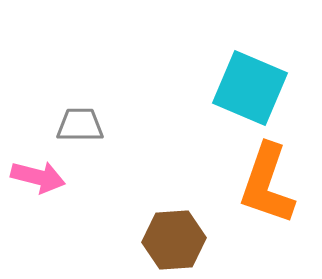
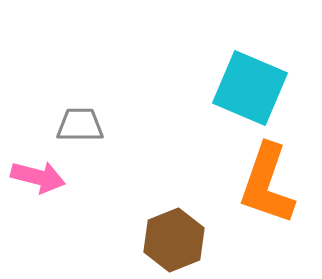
brown hexagon: rotated 18 degrees counterclockwise
